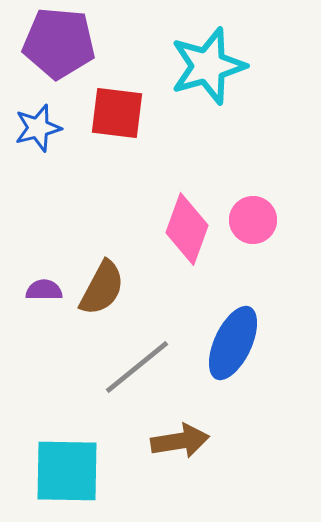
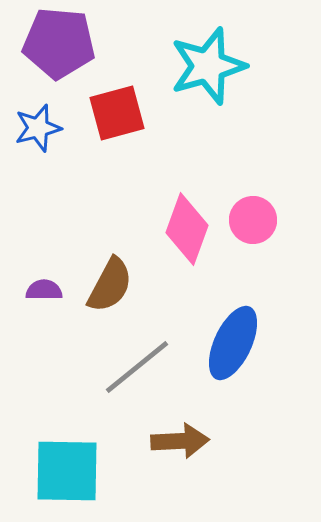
red square: rotated 22 degrees counterclockwise
brown semicircle: moved 8 px right, 3 px up
brown arrow: rotated 6 degrees clockwise
